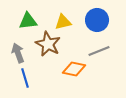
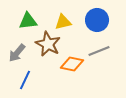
gray arrow: moved 1 px left; rotated 120 degrees counterclockwise
orange diamond: moved 2 px left, 5 px up
blue line: moved 2 px down; rotated 42 degrees clockwise
